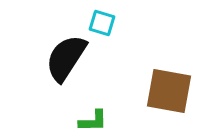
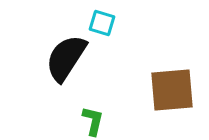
brown square: moved 3 px right, 1 px up; rotated 15 degrees counterclockwise
green L-shape: rotated 76 degrees counterclockwise
